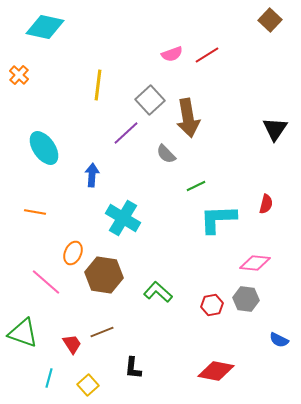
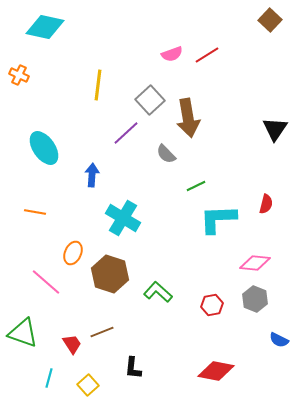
orange cross: rotated 18 degrees counterclockwise
brown hexagon: moved 6 px right, 1 px up; rotated 9 degrees clockwise
gray hexagon: moved 9 px right; rotated 15 degrees clockwise
